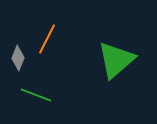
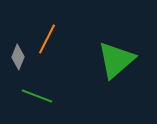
gray diamond: moved 1 px up
green line: moved 1 px right, 1 px down
